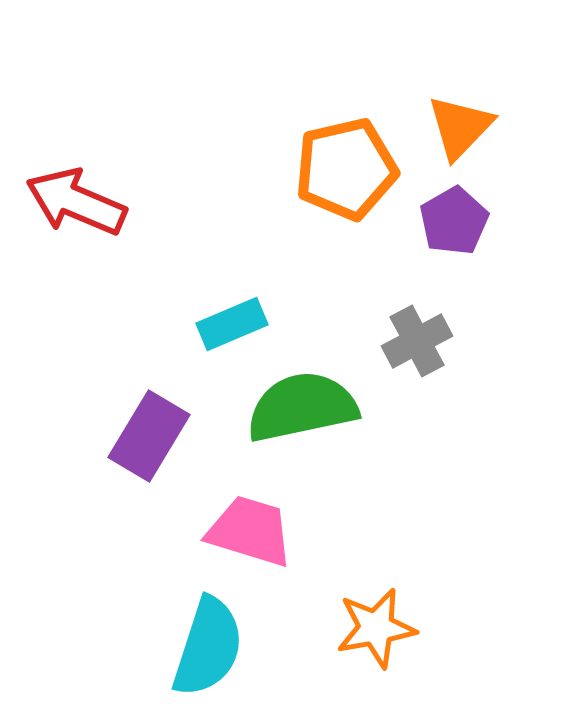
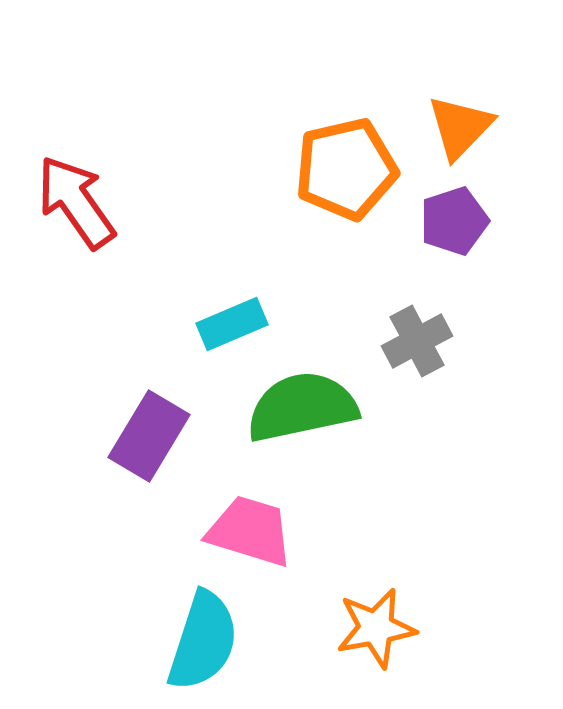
red arrow: rotated 32 degrees clockwise
purple pentagon: rotated 12 degrees clockwise
cyan semicircle: moved 5 px left, 6 px up
